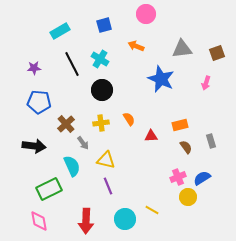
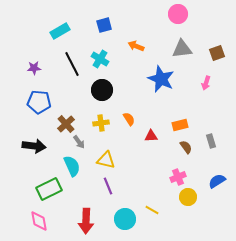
pink circle: moved 32 px right
gray arrow: moved 4 px left, 1 px up
blue semicircle: moved 15 px right, 3 px down
